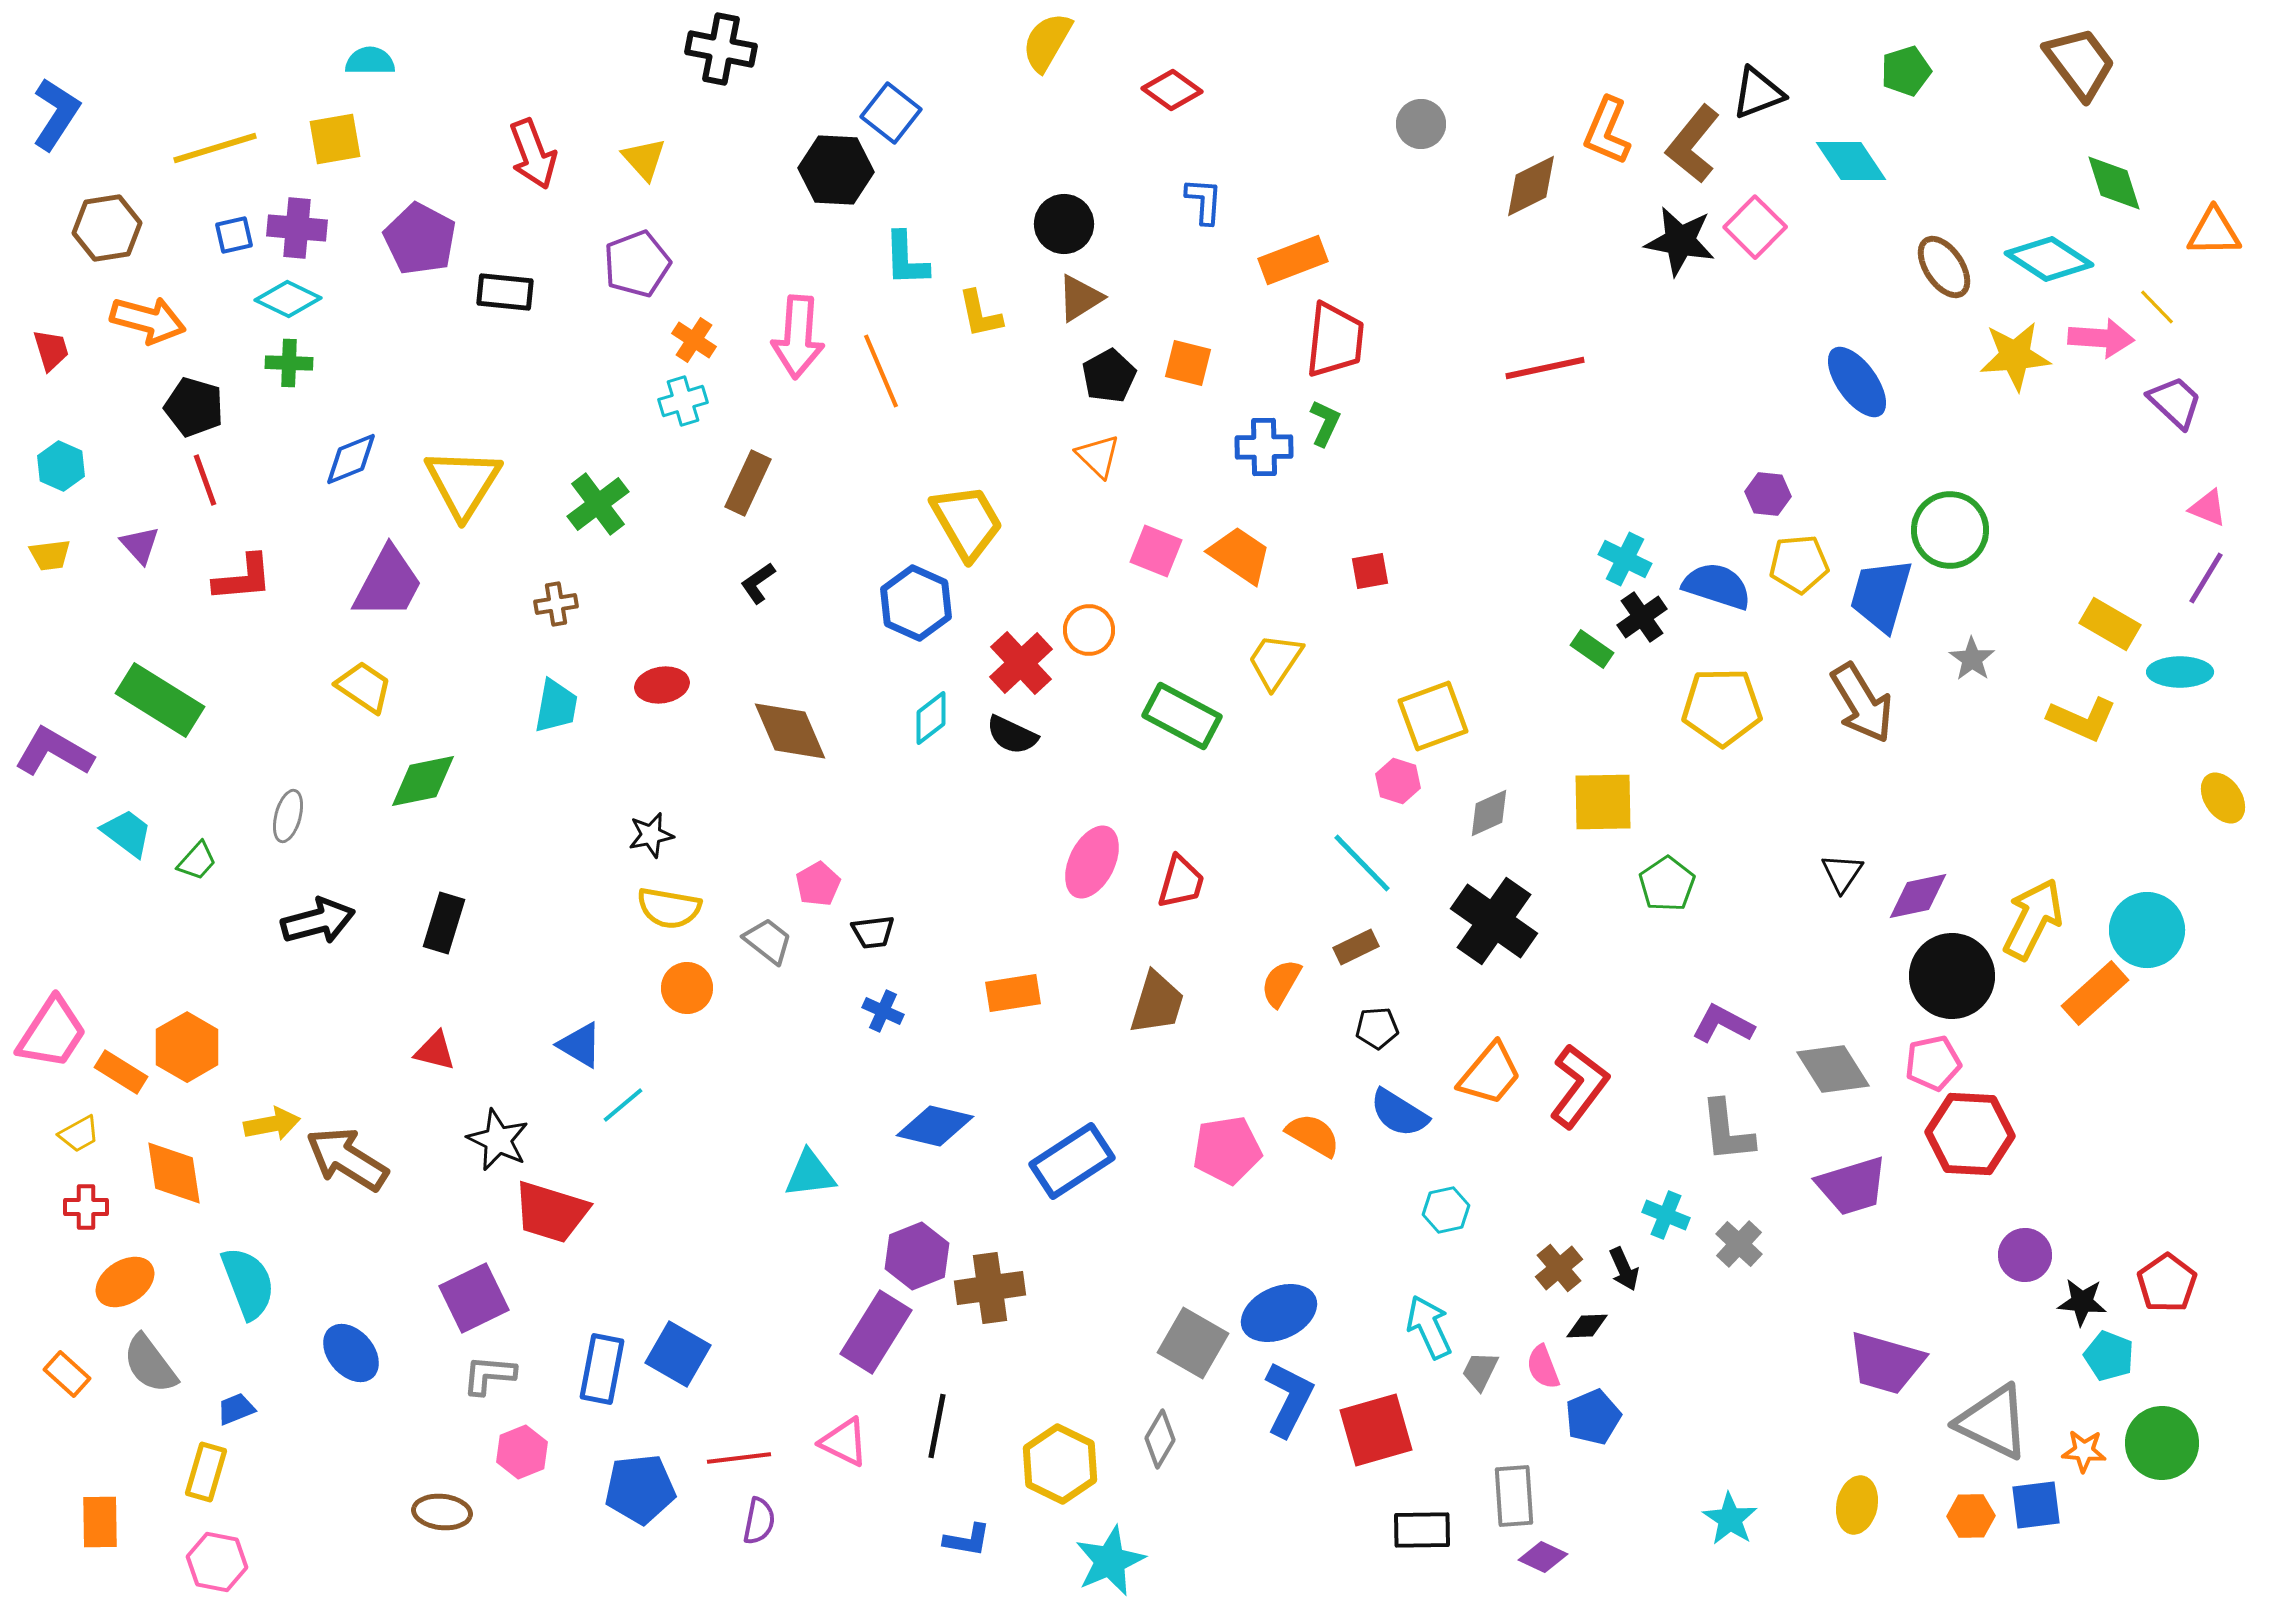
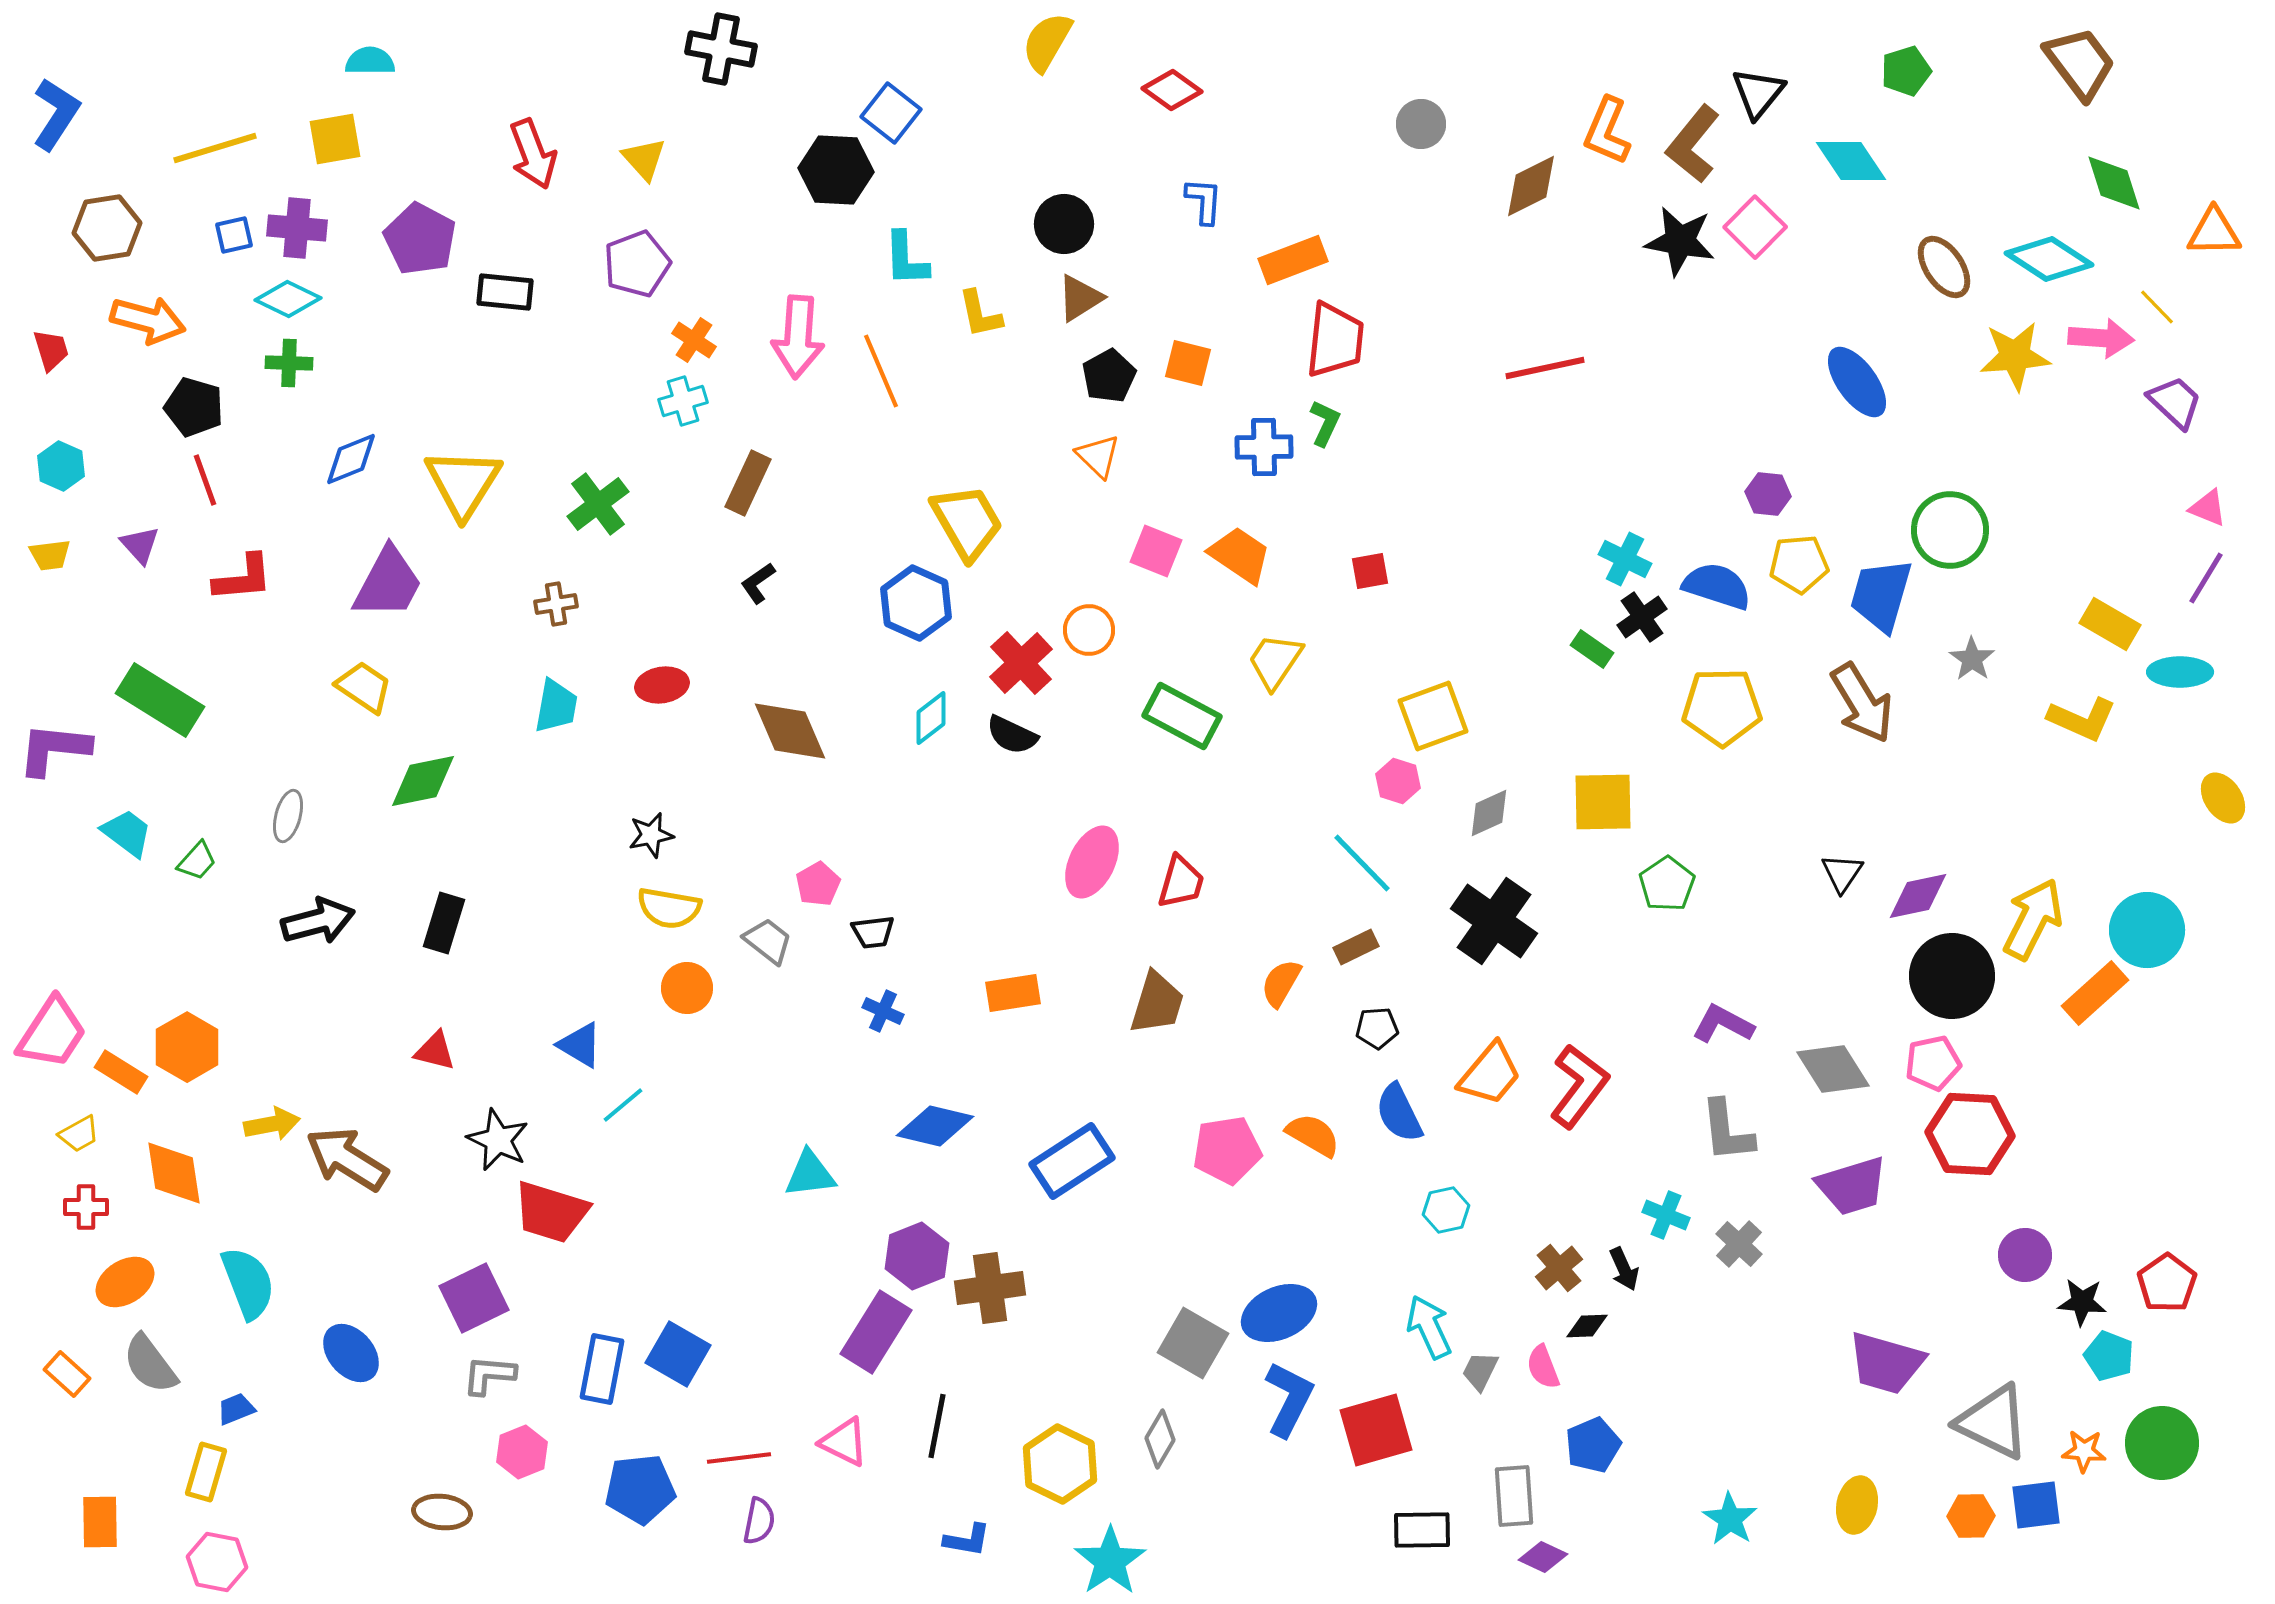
black triangle at (1758, 93): rotated 30 degrees counterclockwise
purple L-shape at (54, 752): moved 3 px up; rotated 24 degrees counterclockwise
blue semicircle at (1399, 1113): rotated 32 degrees clockwise
blue pentagon at (1593, 1417): moved 28 px down
cyan star at (1110, 1561): rotated 10 degrees counterclockwise
